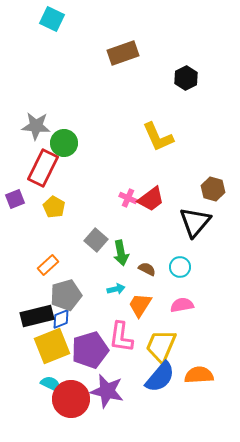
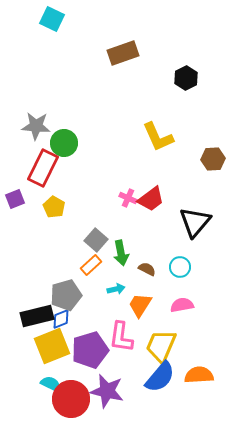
brown hexagon: moved 30 px up; rotated 20 degrees counterclockwise
orange rectangle: moved 43 px right
